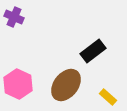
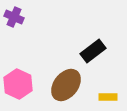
yellow rectangle: rotated 42 degrees counterclockwise
